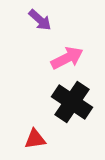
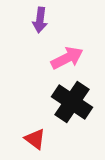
purple arrow: rotated 55 degrees clockwise
red triangle: rotated 45 degrees clockwise
